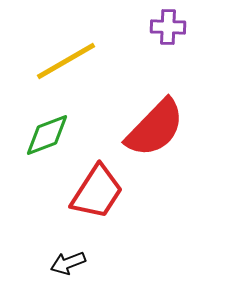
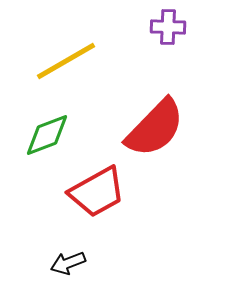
red trapezoid: rotated 28 degrees clockwise
